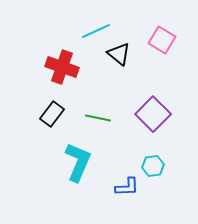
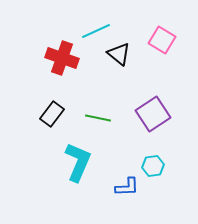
red cross: moved 9 px up
purple square: rotated 12 degrees clockwise
